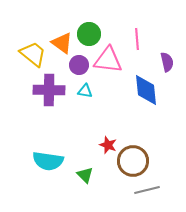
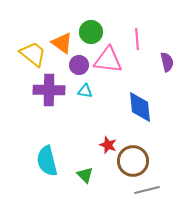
green circle: moved 2 px right, 2 px up
blue diamond: moved 6 px left, 17 px down
cyan semicircle: moved 1 px left; rotated 68 degrees clockwise
